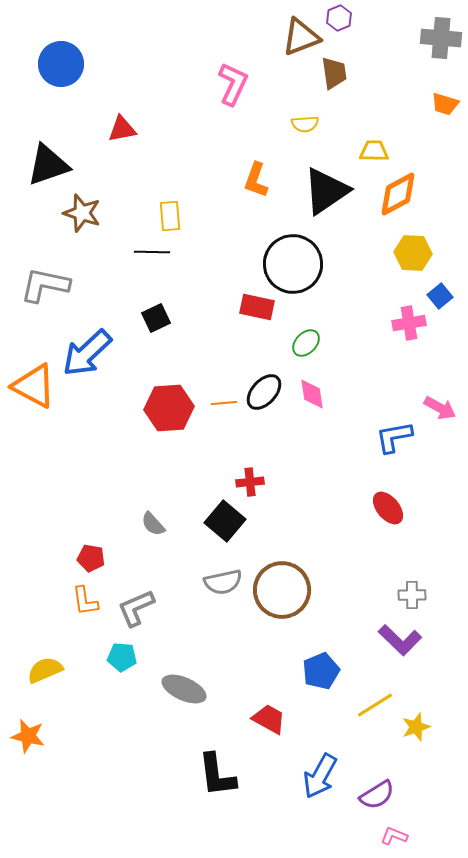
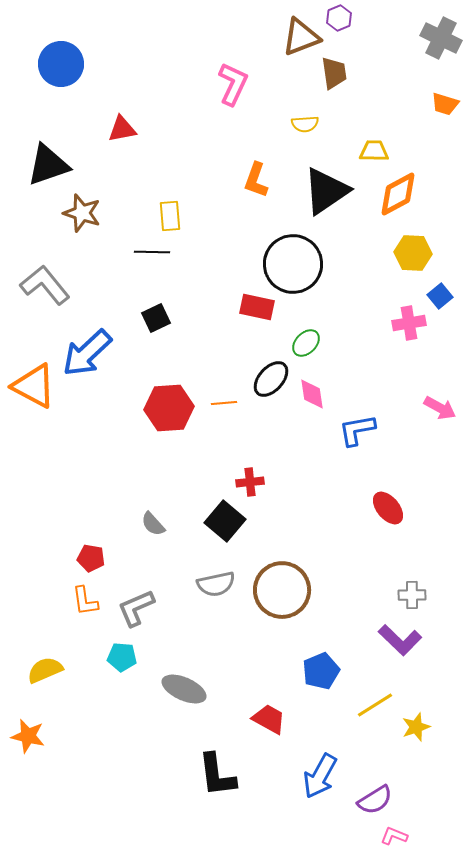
gray cross at (441, 38): rotated 21 degrees clockwise
gray L-shape at (45, 285): rotated 39 degrees clockwise
black ellipse at (264, 392): moved 7 px right, 13 px up
blue L-shape at (394, 437): moved 37 px left, 7 px up
gray semicircle at (223, 582): moved 7 px left, 2 px down
purple semicircle at (377, 795): moved 2 px left, 5 px down
